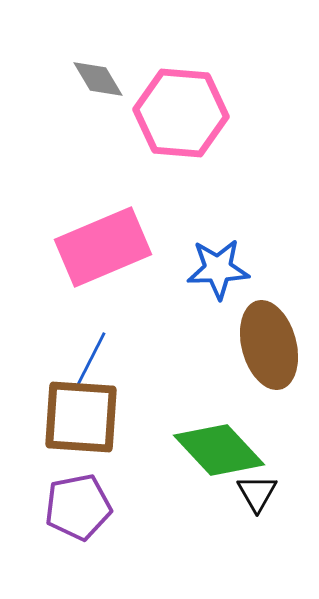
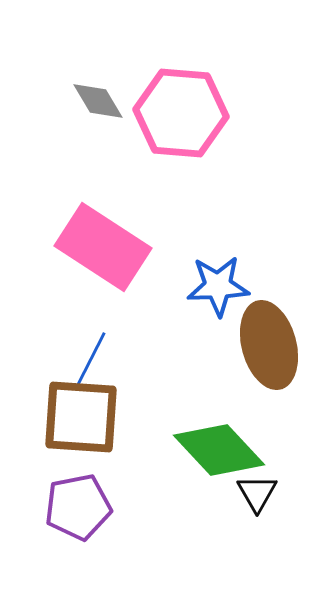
gray diamond: moved 22 px down
pink rectangle: rotated 56 degrees clockwise
blue star: moved 17 px down
